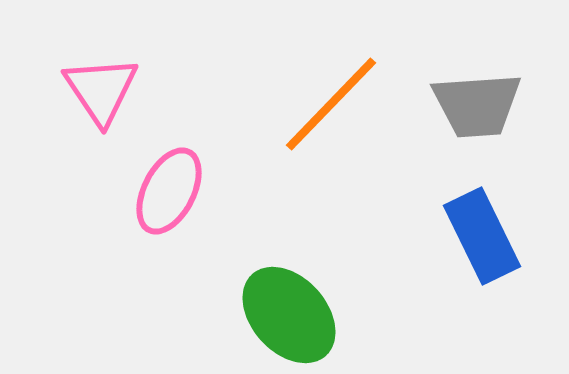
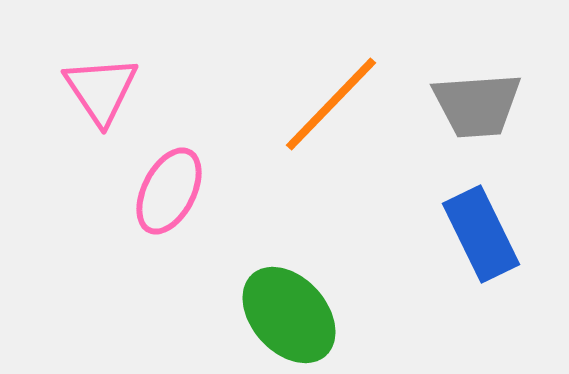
blue rectangle: moved 1 px left, 2 px up
